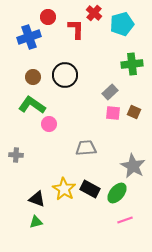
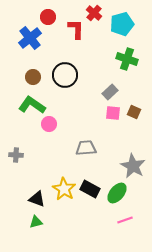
blue cross: moved 1 px right, 1 px down; rotated 20 degrees counterclockwise
green cross: moved 5 px left, 5 px up; rotated 25 degrees clockwise
